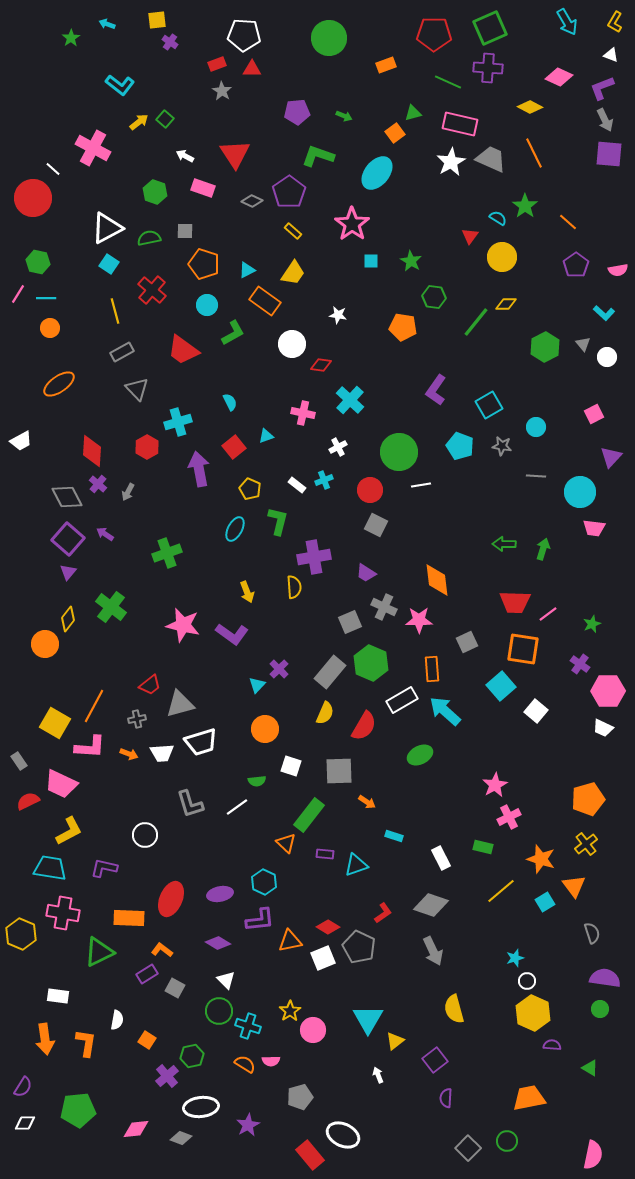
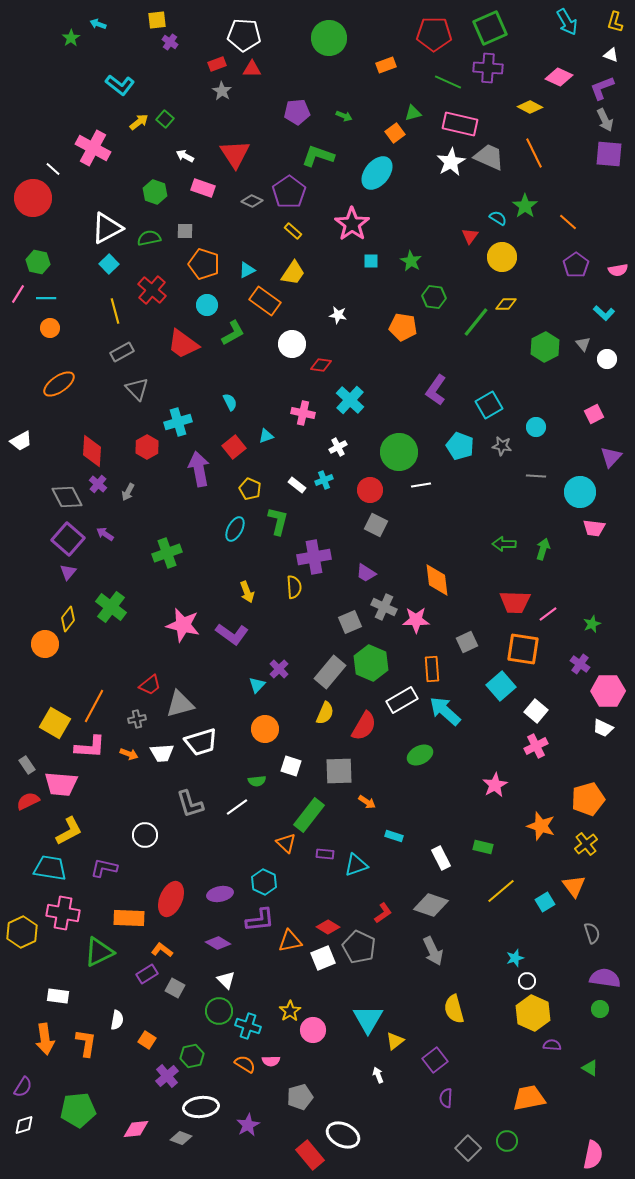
yellow L-shape at (615, 22): rotated 15 degrees counterclockwise
cyan arrow at (107, 24): moved 9 px left
gray trapezoid at (491, 159): moved 2 px left, 2 px up
cyan square at (109, 264): rotated 12 degrees clockwise
red trapezoid at (183, 350): moved 6 px up
white circle at (607, 357): moved 2 px down
pink star at (419, 620): moved 3 px left
gray rectangle at (19, 761): moved 8 px right, 4 px down
pink trapezoid at (61, 784): rotated 20 degrees counterclockwise
pink cross at (509, 817): moved 27 px right, 71 px up
orange star at (541, 859): moved 33 px up
yellow hexagon at (21, 934): moved 1 px right, 2 px up; rotated 12 degrees clockwise
white diamond at (25, 1123): moved 1 px left, 2 px down; rotated 15 degrees counterclockwise
